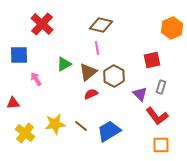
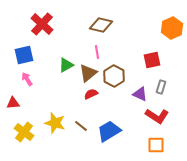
pink line: moved 4 px down
blue square: moved 5 px right; rotated 12 degrees counterclockwise
green triangle: moved 2 px right, 1 px down
brown triangle: moved 1 px down
pink arrow: moved 9 px left
purple triangle: rotated 21 degrees counterclockwise
red L-shape: rotated 20 degrees counterclockwise
yellow star: moved 1 px up; rotated 25 degrees clockwise
yellow cross: moved 1 px left, 1 px up
orange square: moved 5 px left
